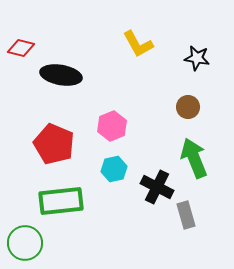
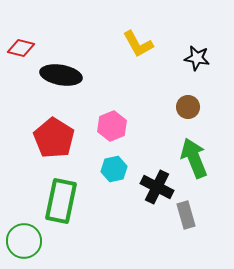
red pentagon: moved 6 px up; rotated 9 degrees clockwise
green rectangle: rotated 72 degrees counterclockwise
green circle: moved 1 px left, 2 px up
